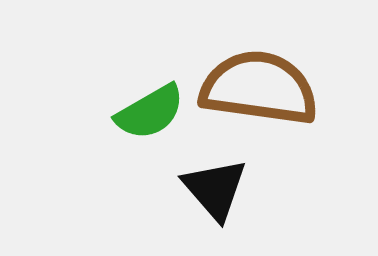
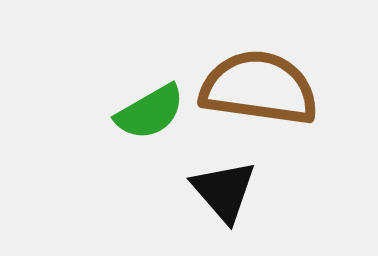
black triangle: moved 9 px right, 2 px down
